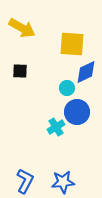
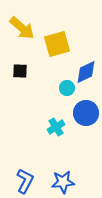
yellow arrow: rotated 12 degrees clockwise
yellow square: moved 15 px left; rotated 20 degrees counterclockwise
blue circle: moved 9 px right, 1 px down
